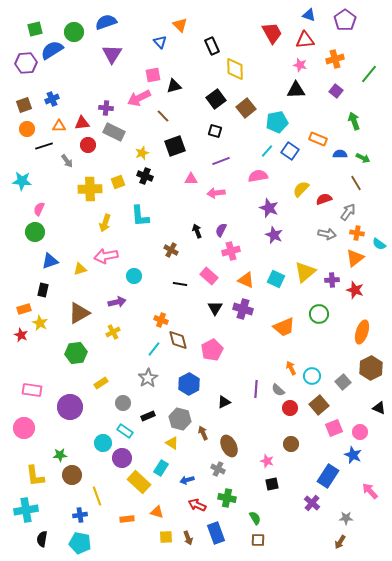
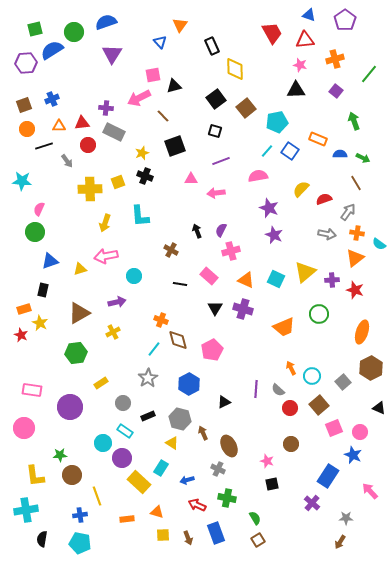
orange triangle at (180, 25): rotated 21 degrees clockwise
yellow square at (166, 537): moved 3 px left, 2 px up
brown square at (258, 540): rotated 32 degrees counterclockwise
